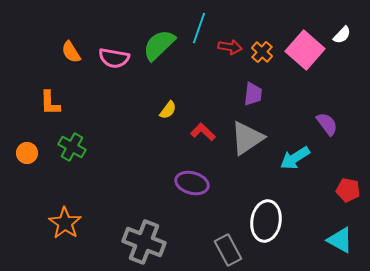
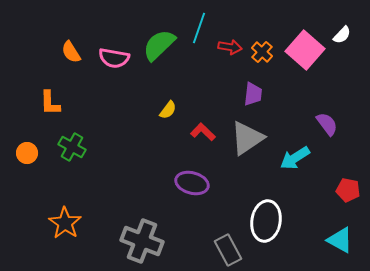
gray cross: moved 2 px left, 1 px up
